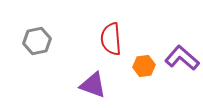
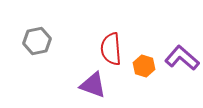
red semicircle: moved 10 px down
orange hexagon: rotated 25 degrees clockwise
